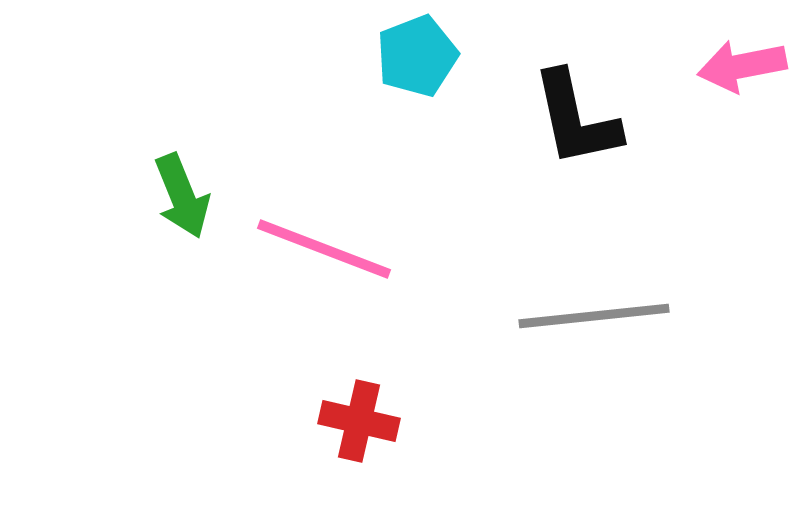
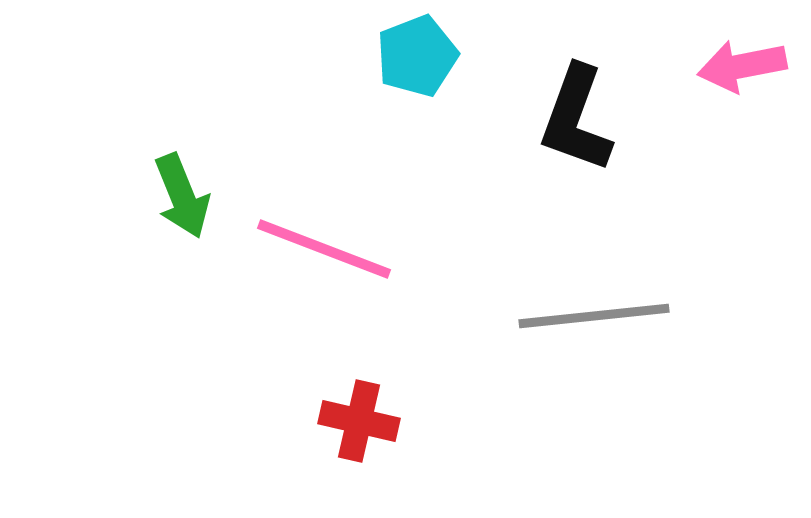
black L-shape: rotated 32 degrees clockwise
